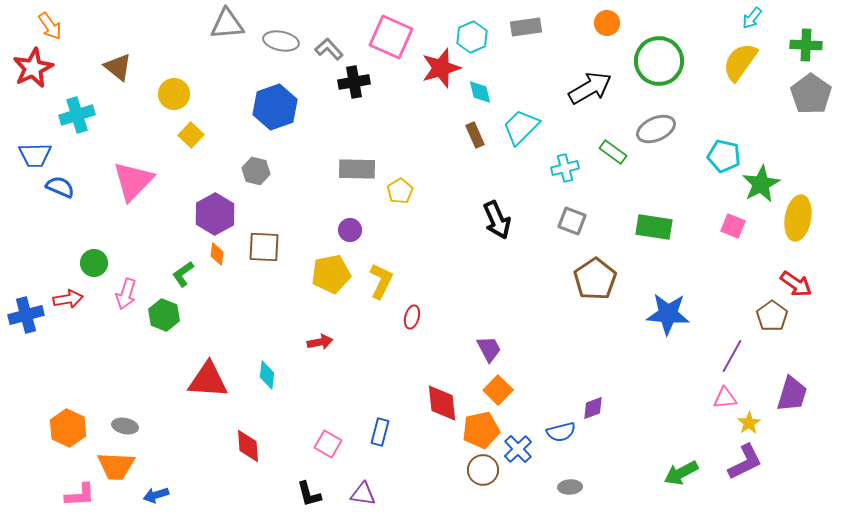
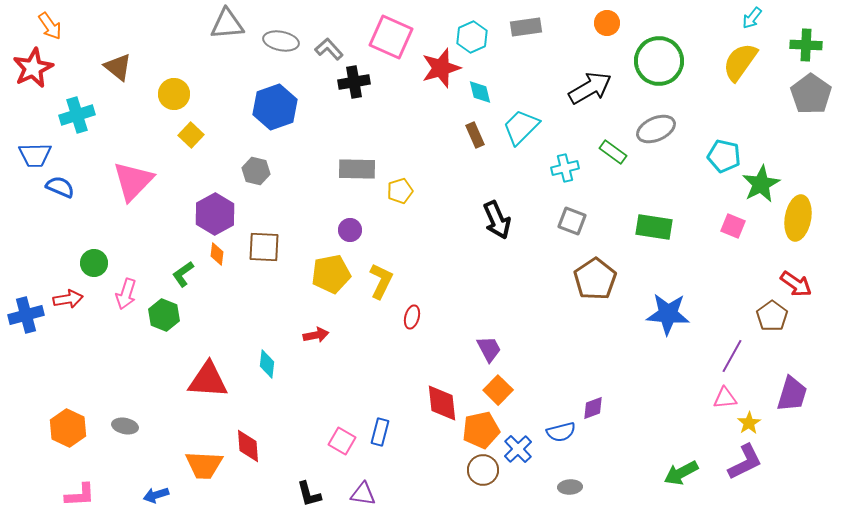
yellow pentagon at (400, 191): rotated 15 degrees clockwise
red arrow at (320, 342): moved 4 px left, 7 px up
cyan diamond at (267, 375): moved 11 px up
pink square at (328, 444): moved 14 px right, 3 px up
orange trapezoid at (116, 466): moved 88 px right, 1 px up
